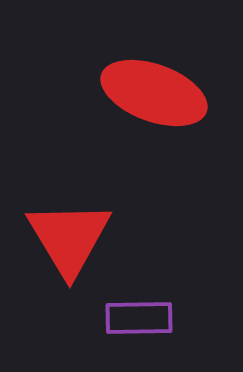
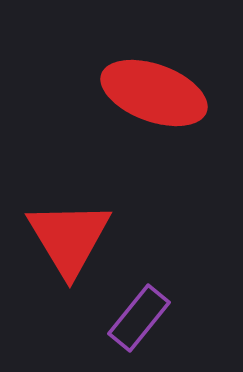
purple rectangle: rotated 50 degrees counterclockwise
